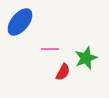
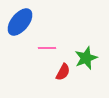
pink line: moved 3 px left, 1 px up
